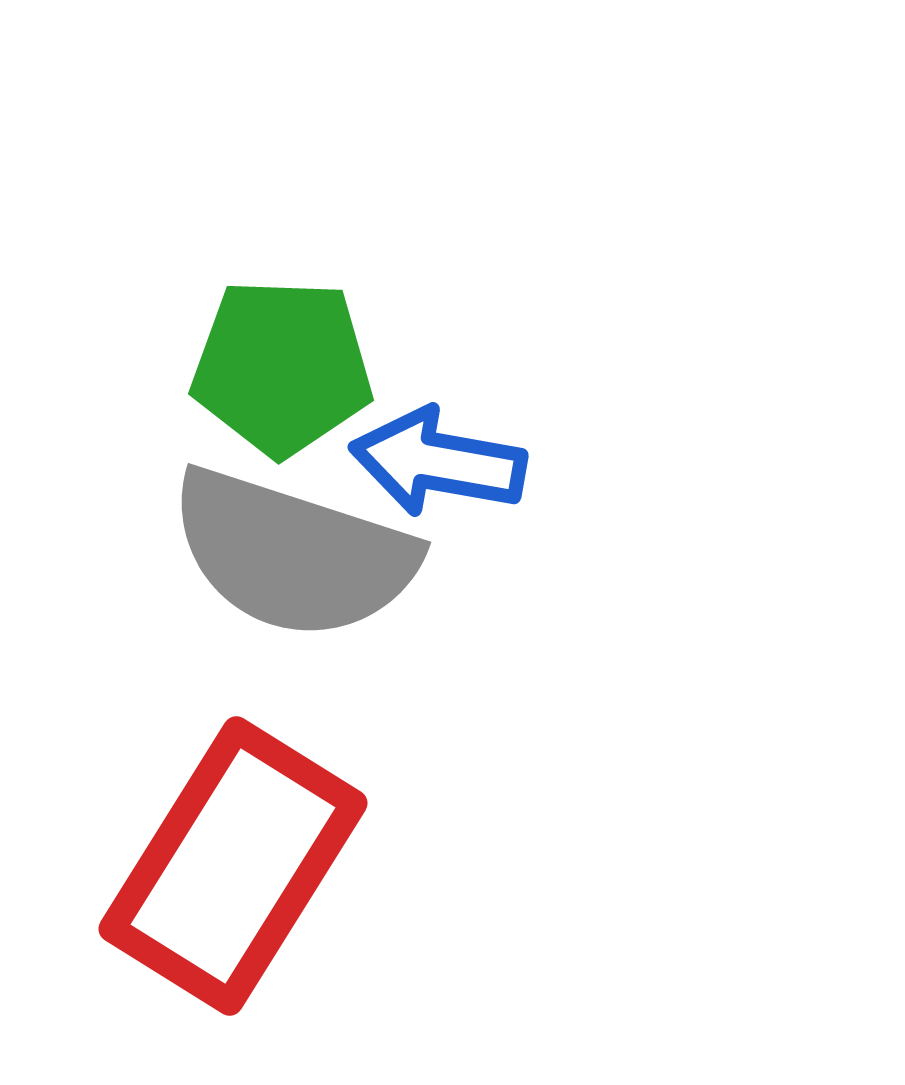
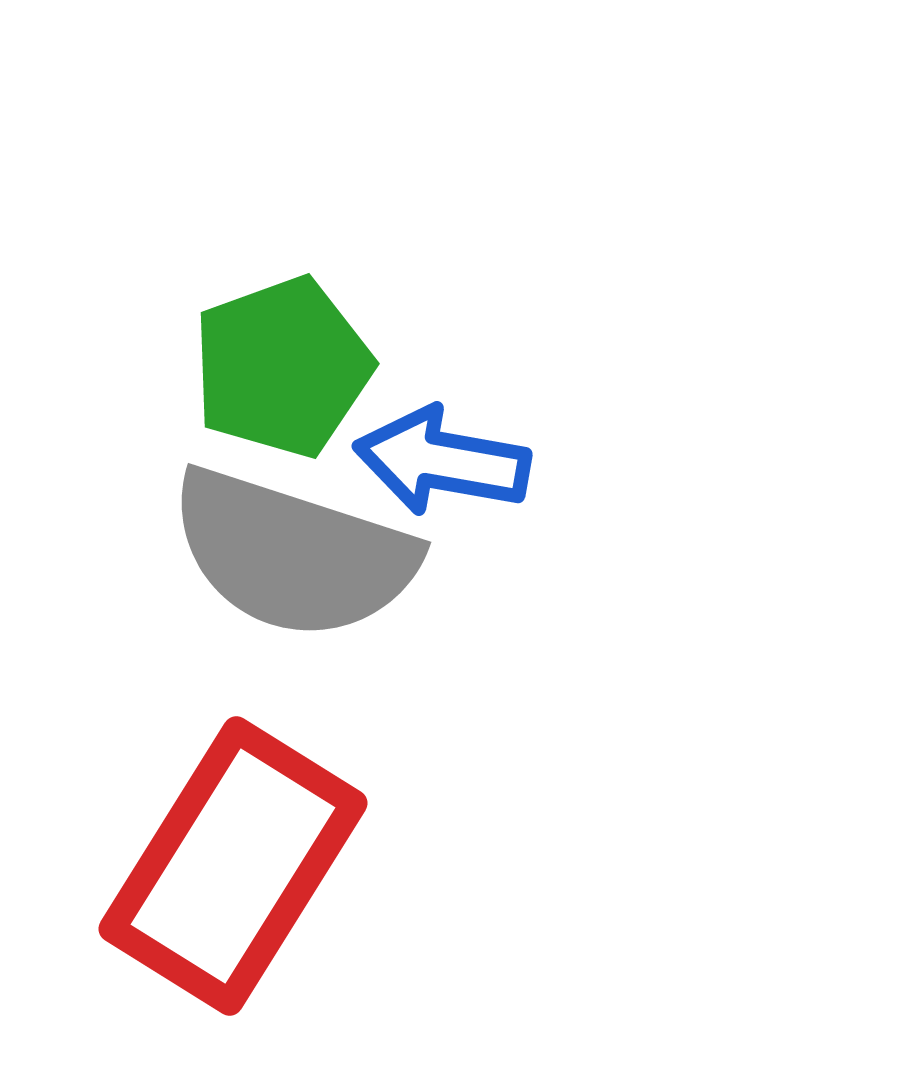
green pentagon: rotated 22 degrees counterclockwise
blue arrow: moved 4 px right, 1 px up
